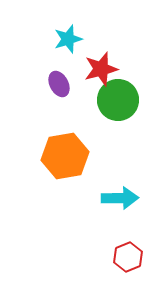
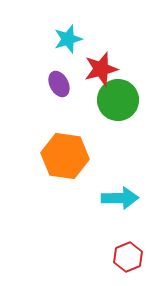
orange hexagon: rotated 18 degrees clockwise
